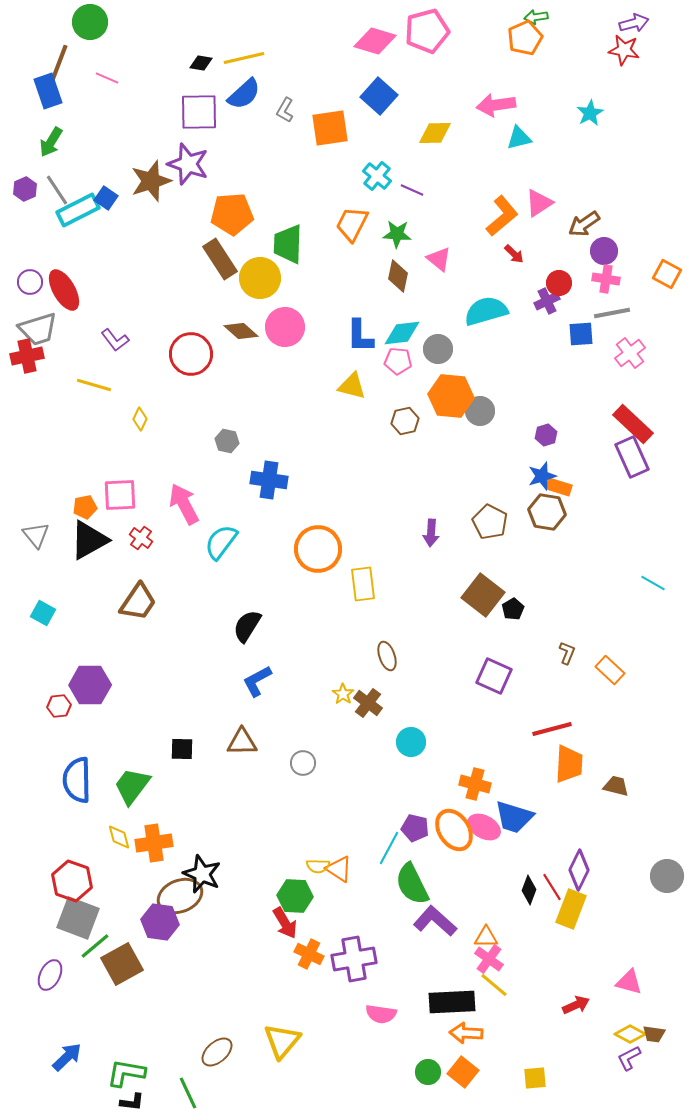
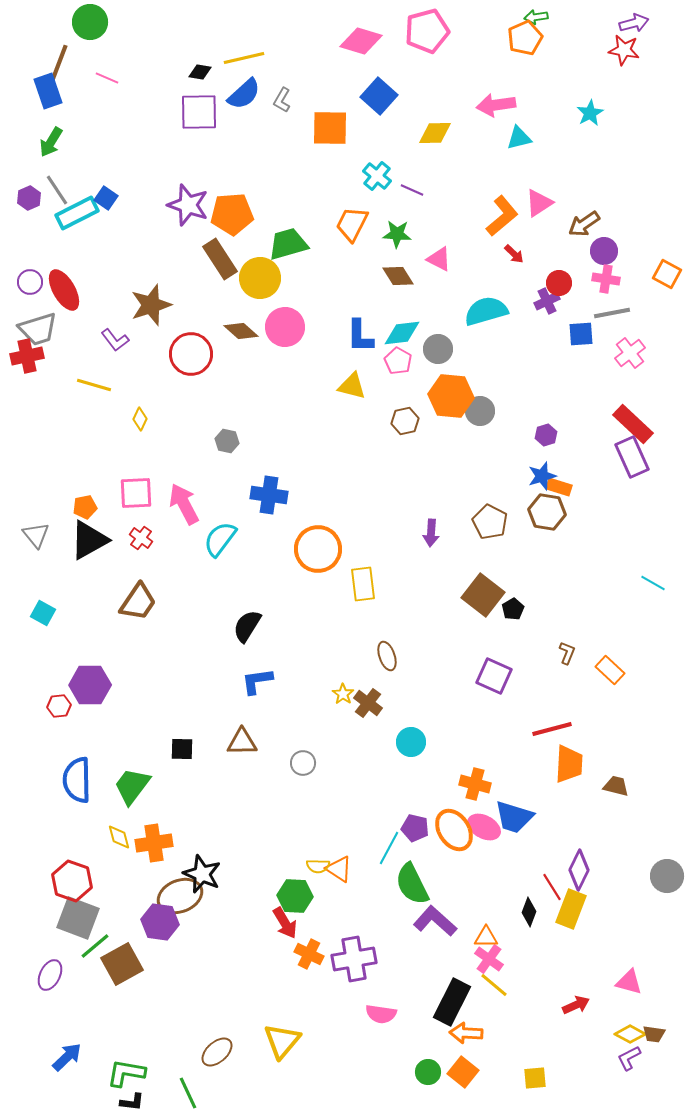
pink diamond at (375, 41): moved 14 px left
black diamond at (201, 63): moved 1 px left, 9 px down
gray L-shape at (285, 110): moved 3 px left, 10 px up
orange square at (330, 128): rotated 9 degrees clockwise
purple star at (188, 164): moved 41 px down
brown star at (151, 181): moved 124 px down
purple hexagon at (25, 189): moved 4 px right, 9 px down
cyan rectangle at (78, 210): moved 1 px left, 3 px down
green trapezoid at (288, 244): rotated 72 degrees clockwise
pink triangle at (439, 259): rotated 12 degrees counterclockwise
brown diamond at (398, 276): rotated 44 degrees counterclockwise
pink pentagon at (398, 361): rotated 24 degrees clockwise
blue cross at (269, 480): moved 15 px down
pink square at (120, 495): moved 16 px right, 2 px up
cyan semicircle at (221, 542): moved 1 px left, 3 px up
blue L-shape at (257, 681): rotated 20 degrees clockwise
black diamond at (529, 890): moved 22 px down
black rectangle at (452, 1002): rotated 60 degrees counterclockwise
